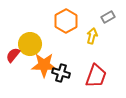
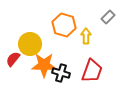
gray rectangle: rotated 16 degrees counterclockwise
orange hexagon: moved 2 px left, 4 px down; rotated 15 degrees counterclockwise
yellow arrow: moved 6 px left; rotated 14 degrees counterclockwise
red semicircle: moved 4 px down
red trapezoid: moved 4 px left, 5 px up
